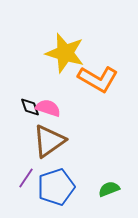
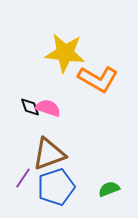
yellow star: rotated 9 degrees counterclockwise
brown triangle: moved 13 px down; rotated 15 degrees clockwise
purple line: moved 3 px left
